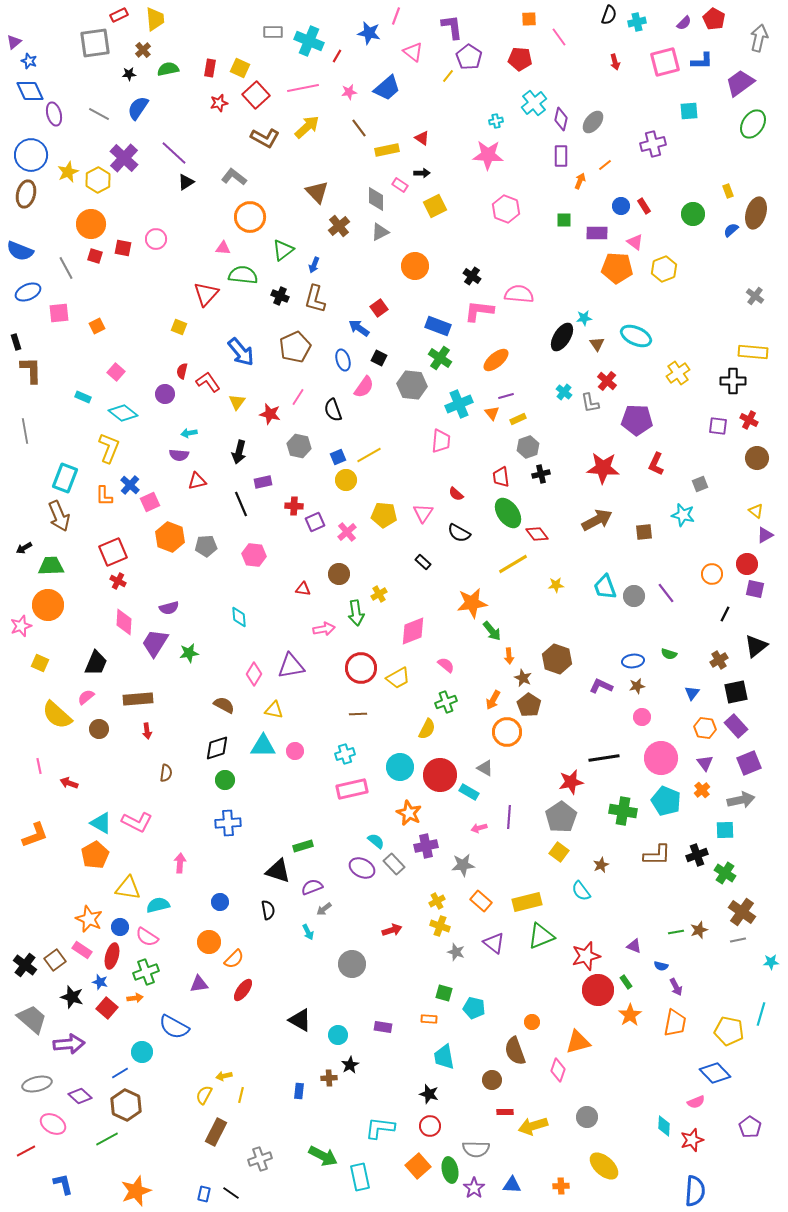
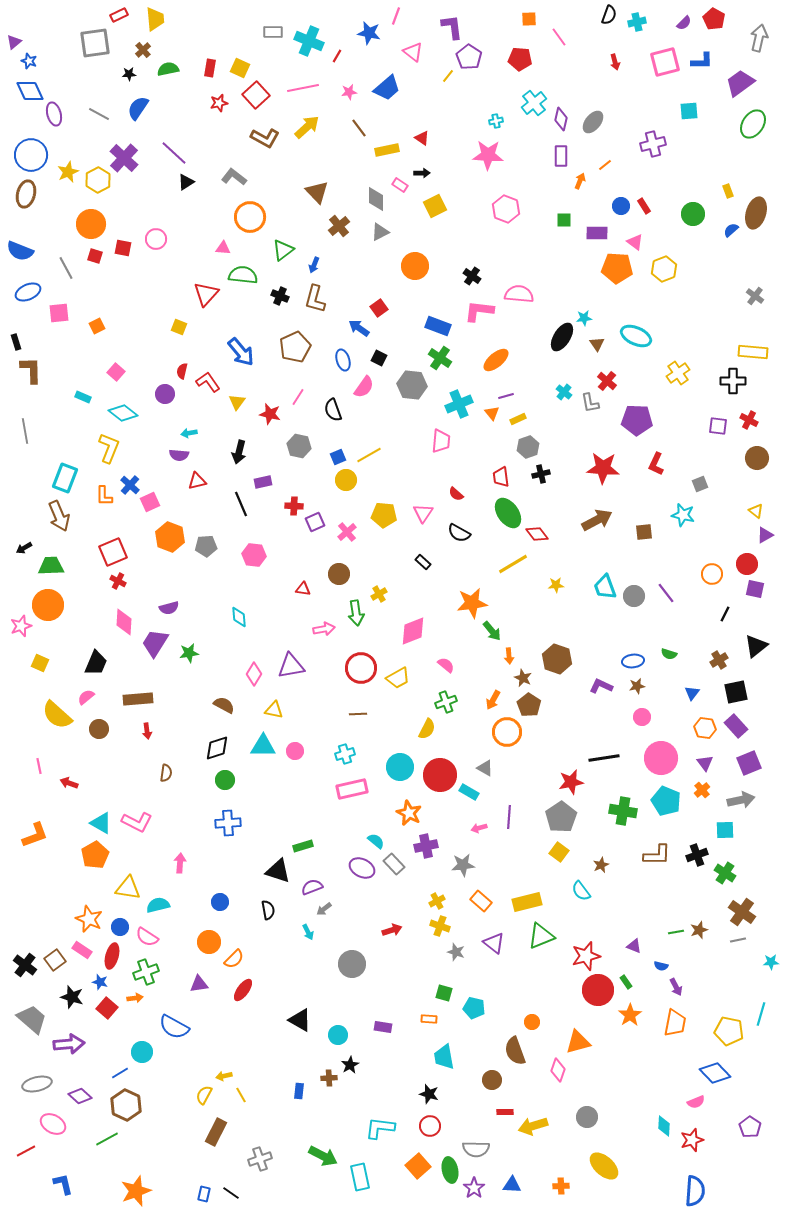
yellow line at (241, 1095): rotated 42 degrees counterclockwise
